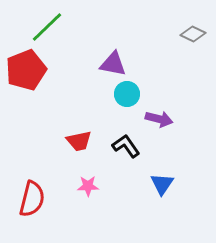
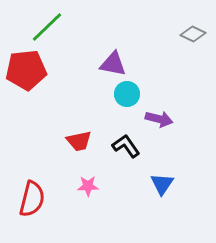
red pentagon: rotated 15 degrees clockwise
